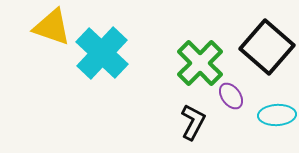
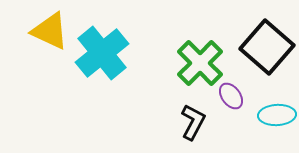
yellow triangle: moved 2 px left, 4 px down; rotated 6 degrees clockwise
cyan cross: rotated 8 degrees clockwise
